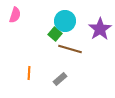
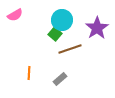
pink semicircle: rotated 42 degrees clockwise
cyan circle: moved 3 px left, 1 px up
purple star: moved 3 px left, 1 px up
brown line: rotated 35 degrees counterclockwise
